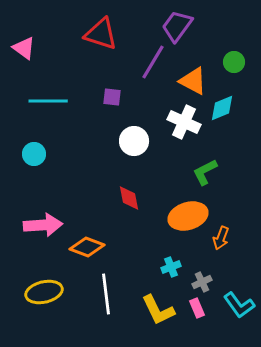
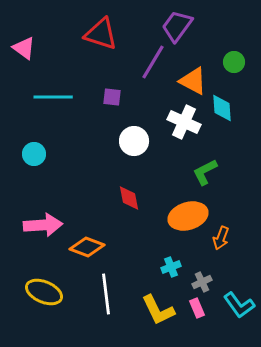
cyan line: moved 5 px right, 4 px up
cyan diamond: rotated 72 degrees counterclockwise
yellow ellipse: rotated 36 degrees clockwise
